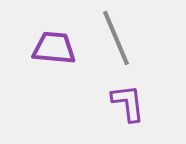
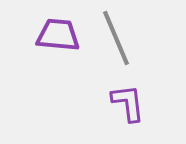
purple trapezoid: moved 4 px right, 13 px up
